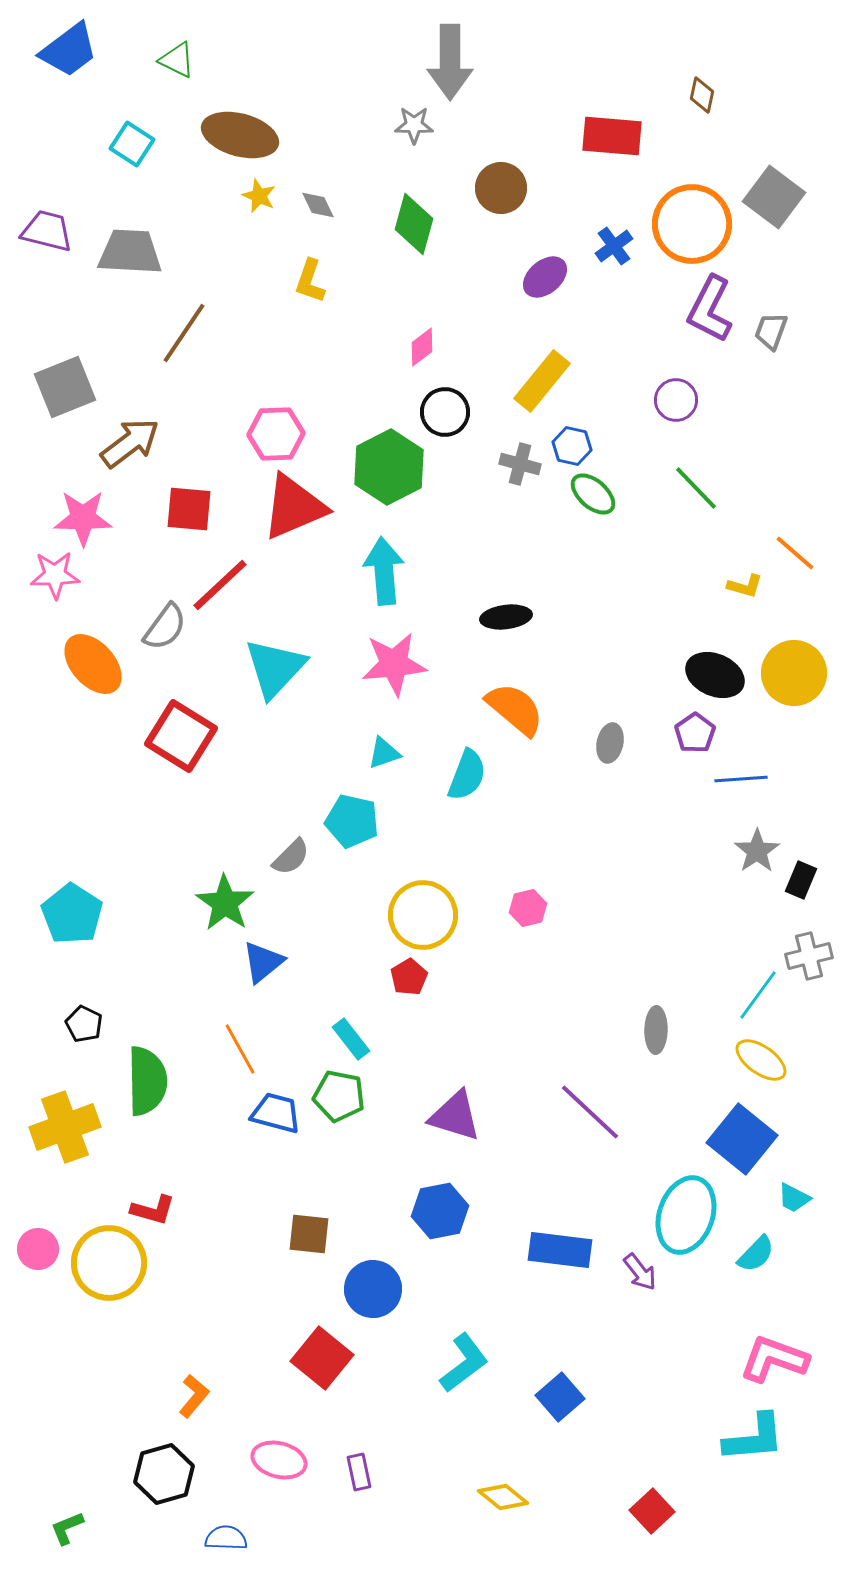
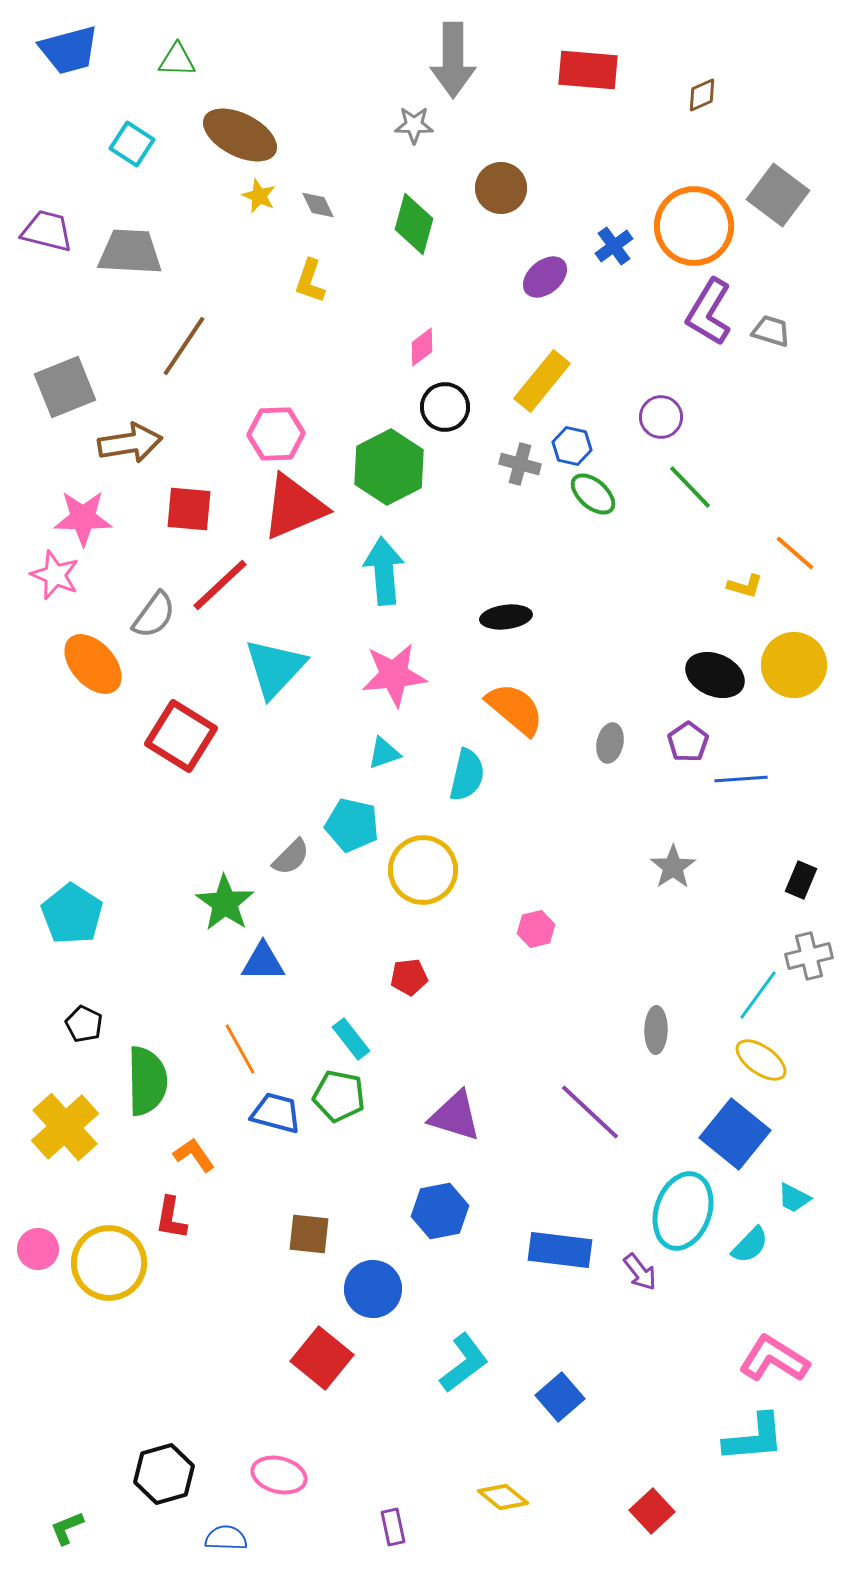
blue trapezoid at (69, 50): rotated 22 degrees clockwise
green triangle at (177, 60): rotated 24 degrees counterclockwise
gray arrow at (450, 62): moved 3 px right, 2 px up
brown diamond at (702, 95): rotated 54 degrees clockwise
brown ellipse at (240, 135): rotated 12 degrees clockwise
red rectangle at (612, 136): moved 24 px left, 66 px up
gray square at (774, 197): moved 4 px right, 2 px up
orange circle at (692, 224): moved 2 px right, 2 px down
purple L-shape at (710, 309): moved 1 px left, 3 px down; rotated 4 degrees clockwise
gray trapezoid at (771, 331): rotated 87 degrees clockwise
brown line at (184, 333): moved 13 px down
purple circle at (676, 400): moved 15 px left, 17 px down
black circle at (445, 412): moved 5 px up
brown arrow at (130, 443): rotated 28 degrees clockwise
green line at (696, 488): moved 6 px left, 1 px up
pink star at (55, 575): rotated 24 degrees clockwise
gray semicircle at (165, 627): moved 11 px left, 12 px up
pink star at (394, 664): moved 11 px down
yellow circle at (794, 673): moved 8 px up
purple pentagon at (695, 733): moved 7 px left, 9 px down
cyan semicircle at (467, 775): rotated 8 degrees counterclockwise
cyan pentagon at (352, 821): moved 4 px down
gray star at (757, 851): moved 84 px left, 16 px down
pink hexagon at (528, 908): moved 8 px right, 21 px down
yellow circle at (423, 915): moved 45 px up
blue triangle at (263, 962): rotated 39 degrees clockwise
red pentagon at (409, 977): rotated 24 degrees clockwise
yellow cross at (65, 1127): rotated 22 degrees counterclockwise
blue square at (742, 1139): moved 7 px left, 5 px up
red L-shape at (153, 1210): moved 18 px right, 8 px down; rotated 84 degrees clockwise
cyan ellipse at (686, 1215): moved 3 px left, 4 px up
cyan semicircle at (756, 1254): moved 6 px left, 9 px up
pink L-shape at (774, 1359): rotated 12 degrees clockwise
orange L-shape at (194, 1396): moved 241 px up; rotated 75 degrees counterclockwise
pink ellipse at (279, 1460): moved 15 px down
purple rectangle at (359, 1472): moved 34 px right, 55 px down
